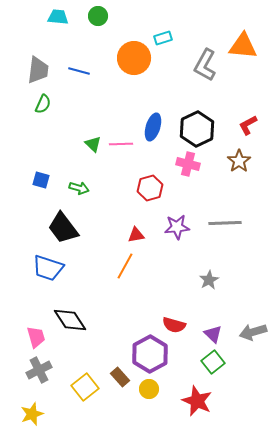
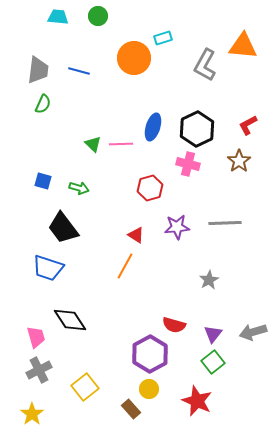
blue square: moved 2 px right, 1 px down
red triangle: rotated 42 degrees clockwise
purple triangle: rotated 24 degrees clockwise
brown rectangle: moved 11 px right, 32 px down
yellow star: rotated 15 degrees counterclockwise
